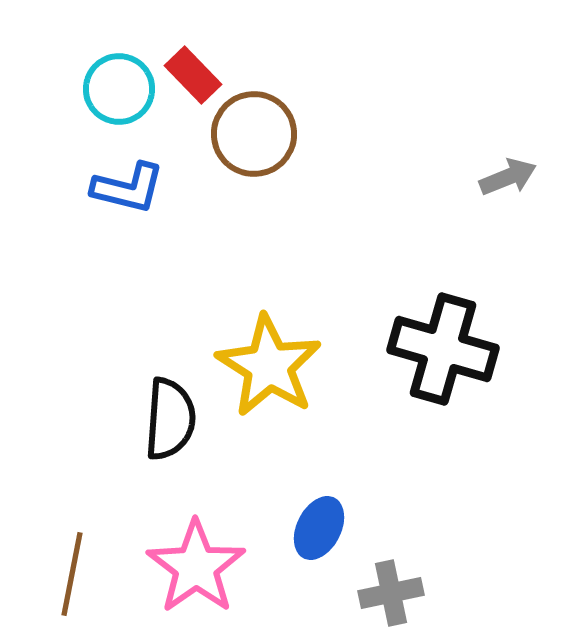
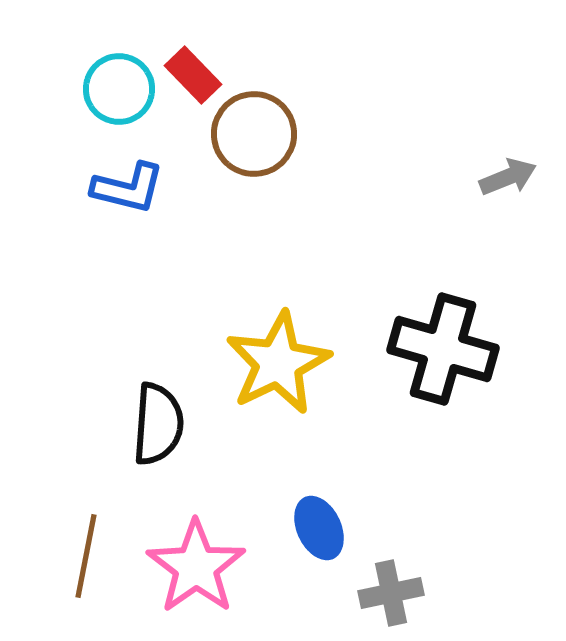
yellow star: moved 9 px right, 3 px up; rotated 14 degrees clockwise
black semicircle: moved 12 px left, 5 px down
blue ellipse: rotated 52 degrees counterclockwise
brown line: moved 14 px right, 18 px up
